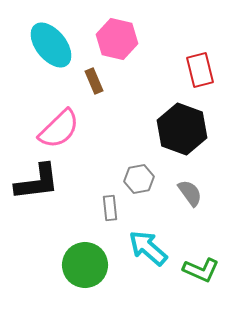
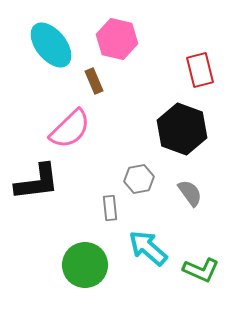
pink semicircle: moved 11 px right
